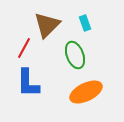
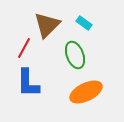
cyan rectangle: moved 1 px left; rotated 35 degrees counterclockwise
